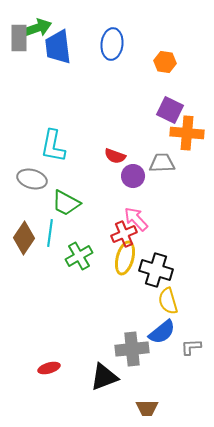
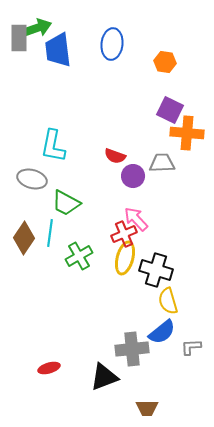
blue trapezoid: moved 3 px down
